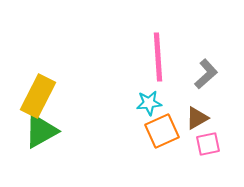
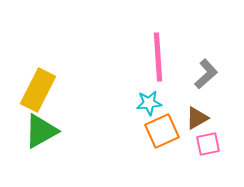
yellow rectangle: moved 6 px up
